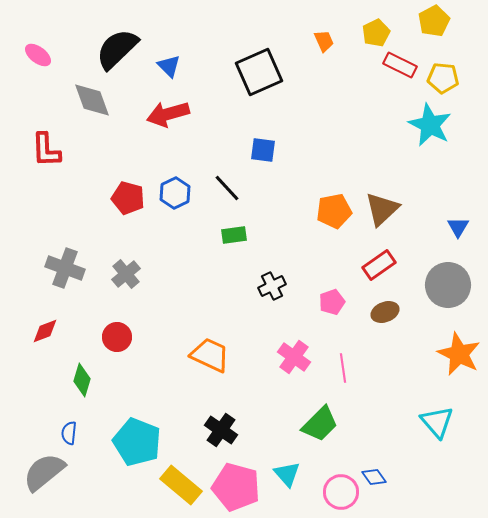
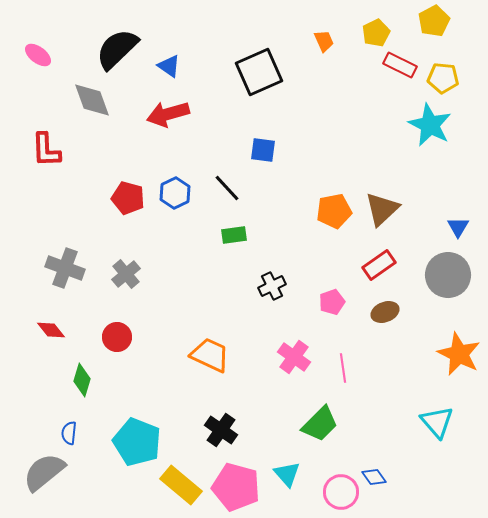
blue triangle at (169, 66): rotated 10 degrees counterclockwise
gray circle at (448, 285): moved 10 px up
red diamond at (45, 331): moved 6 px right, 1 px up; rotated 72 degrees clockwise
